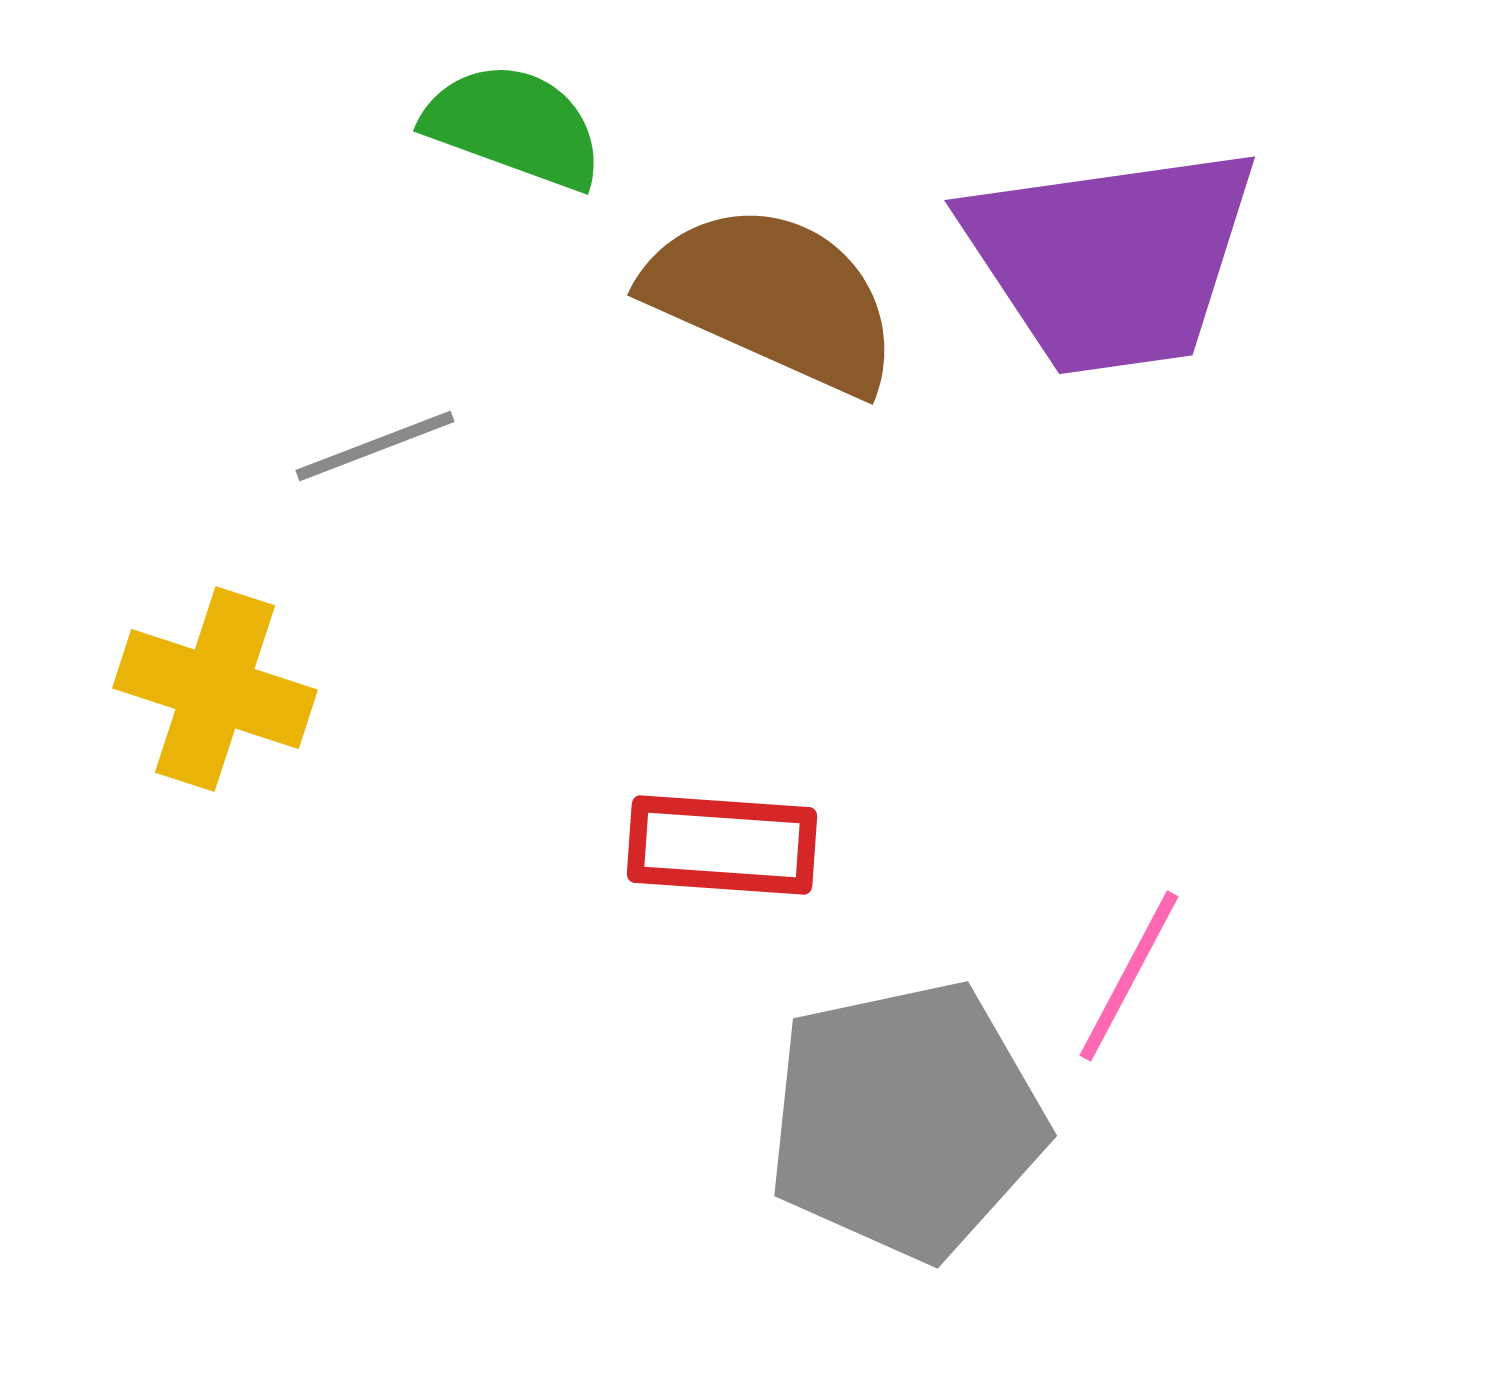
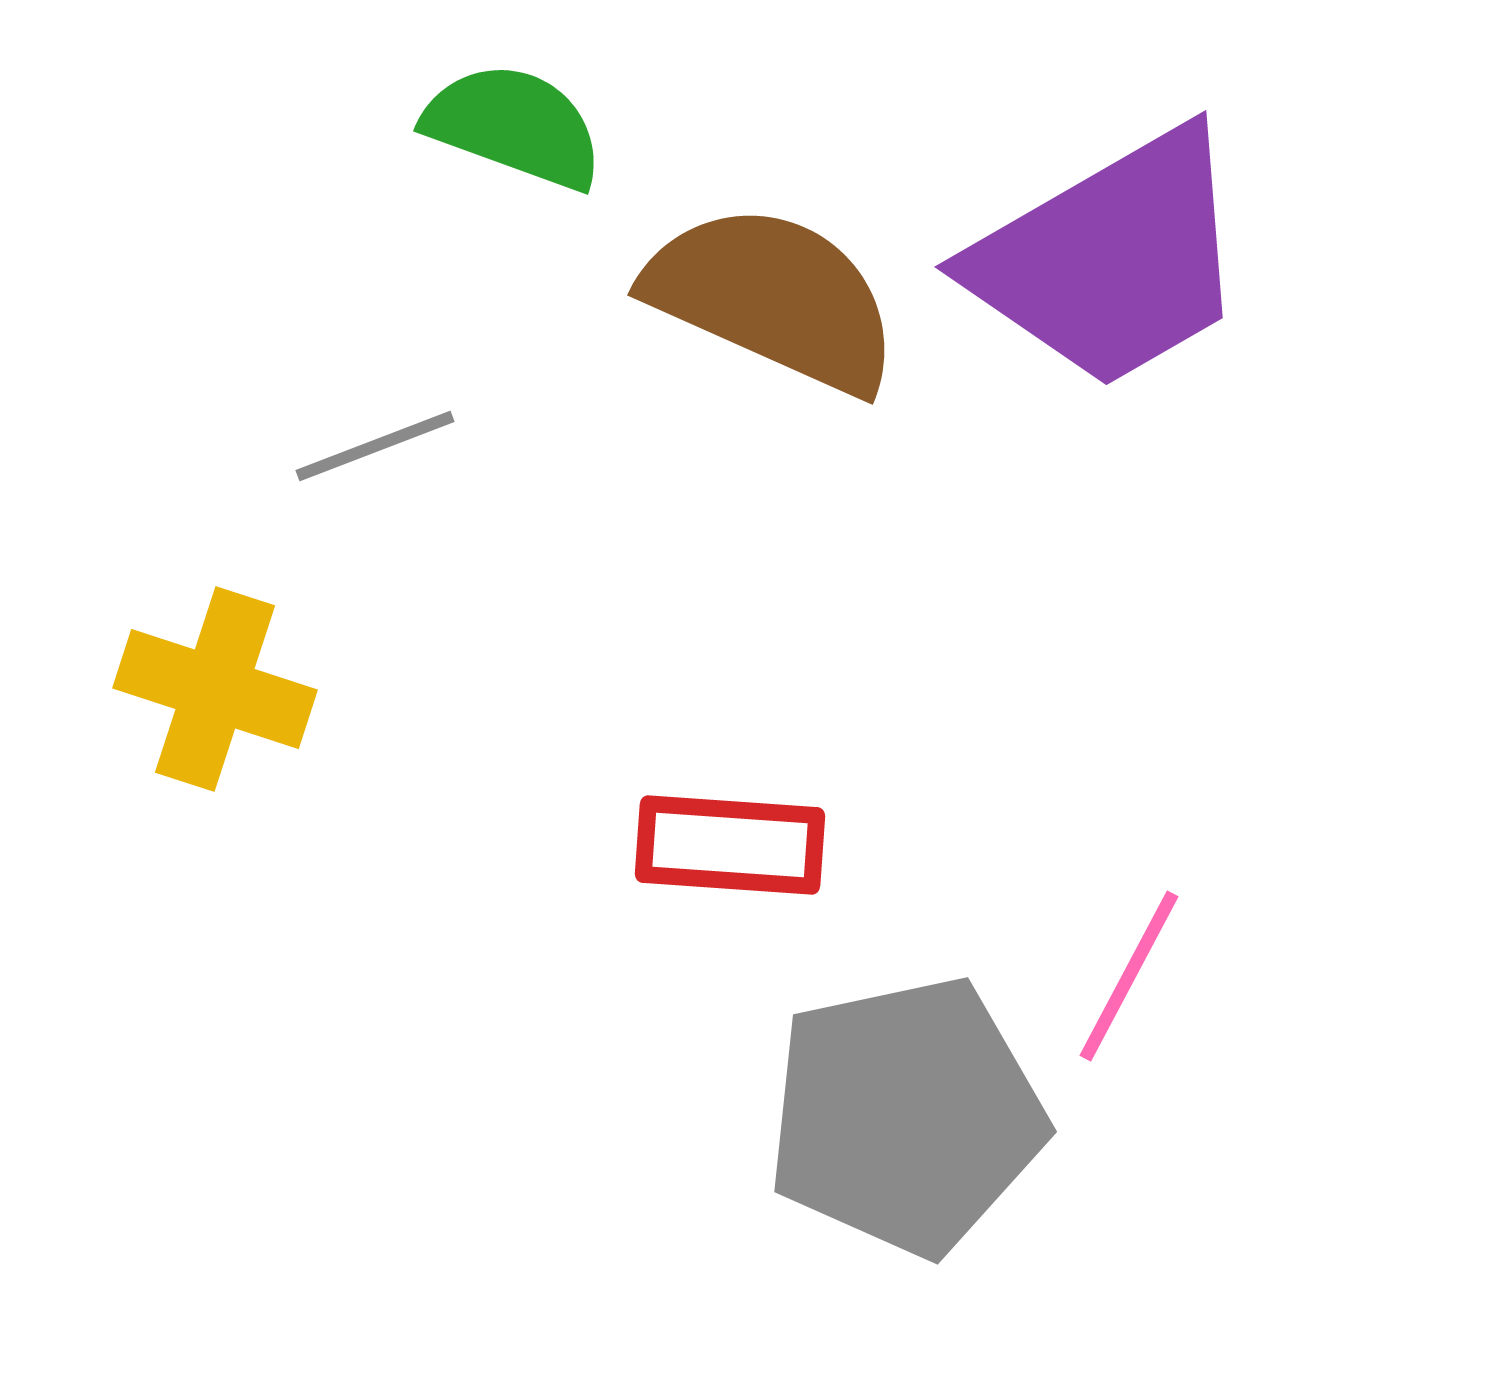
purple trapezoid: rotated 22 degrees counterclockwise
red rectangle: moved 8 px right
gray pentagon: moved 4 px up
